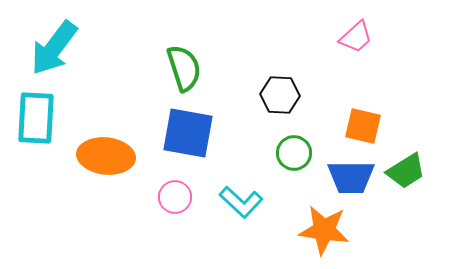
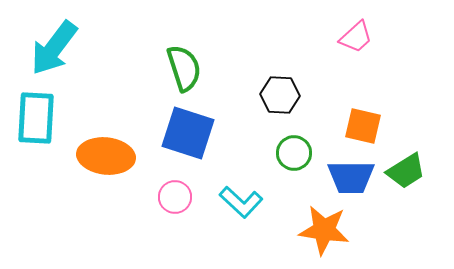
blue square: rotated 8 degrees clockwise
